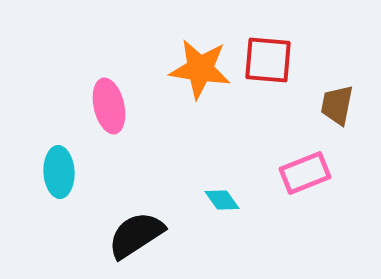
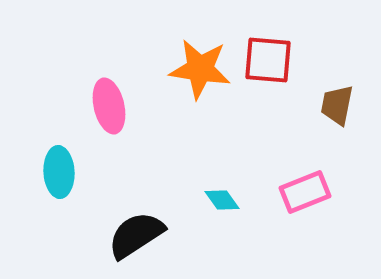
pink rectangle: moved 19 px down
